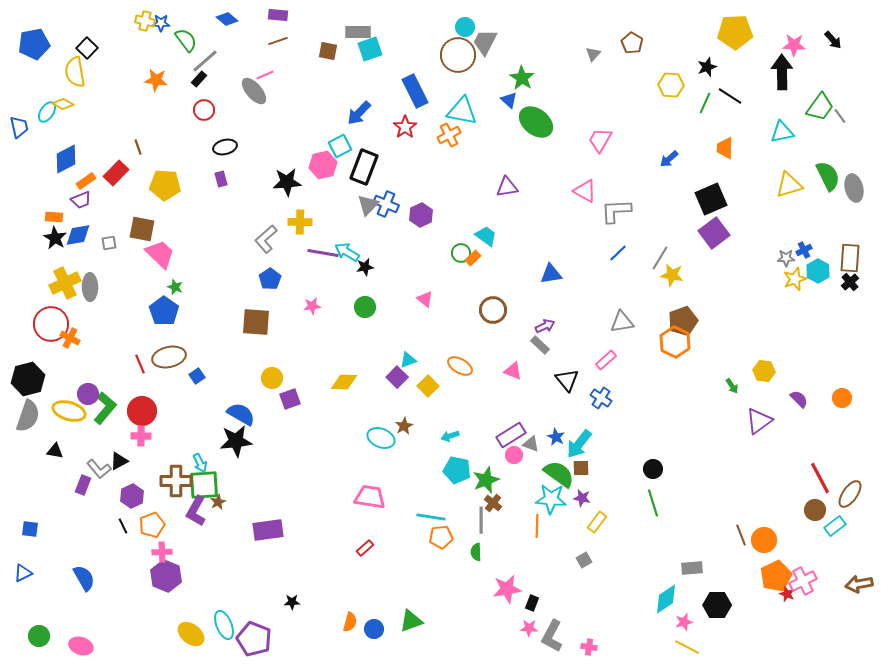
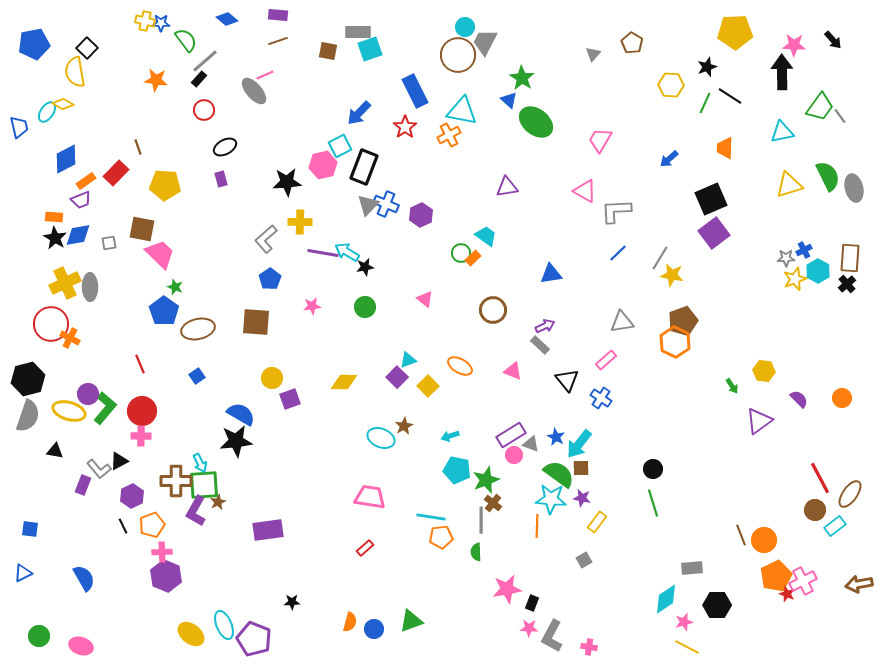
black ellipse at (225, 147): rotated 15 degrees counterclockwise
black cross at (850, 282): moved 3 px left, 2 px down
brown ellipse at (169, 357): moved 29 px right, 28 px up
